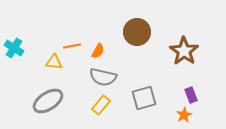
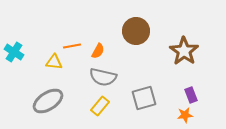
brown circle: moved 1 px left, 1 px up
cyan cross: moved 4 px down
yellow rectangle: moved 1 px left, 1 px down
orange star: moved 1 px right; rotated 21 degrees clockwise
